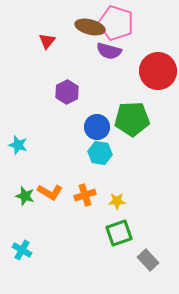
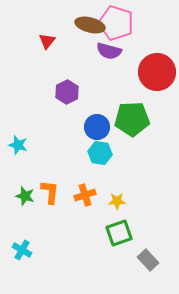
brown ellipse: moved 2 px up
red circle: moved 1 px left, 1 px down
orange L-shape: rotated 115 degrees counterclockwise
